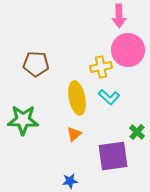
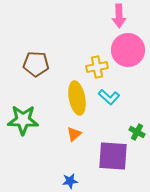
yellow cross: moved 4 px left
green cross: rotated 14 degrees counterclockwise
purple square: rotated 12 degrees clockwise
